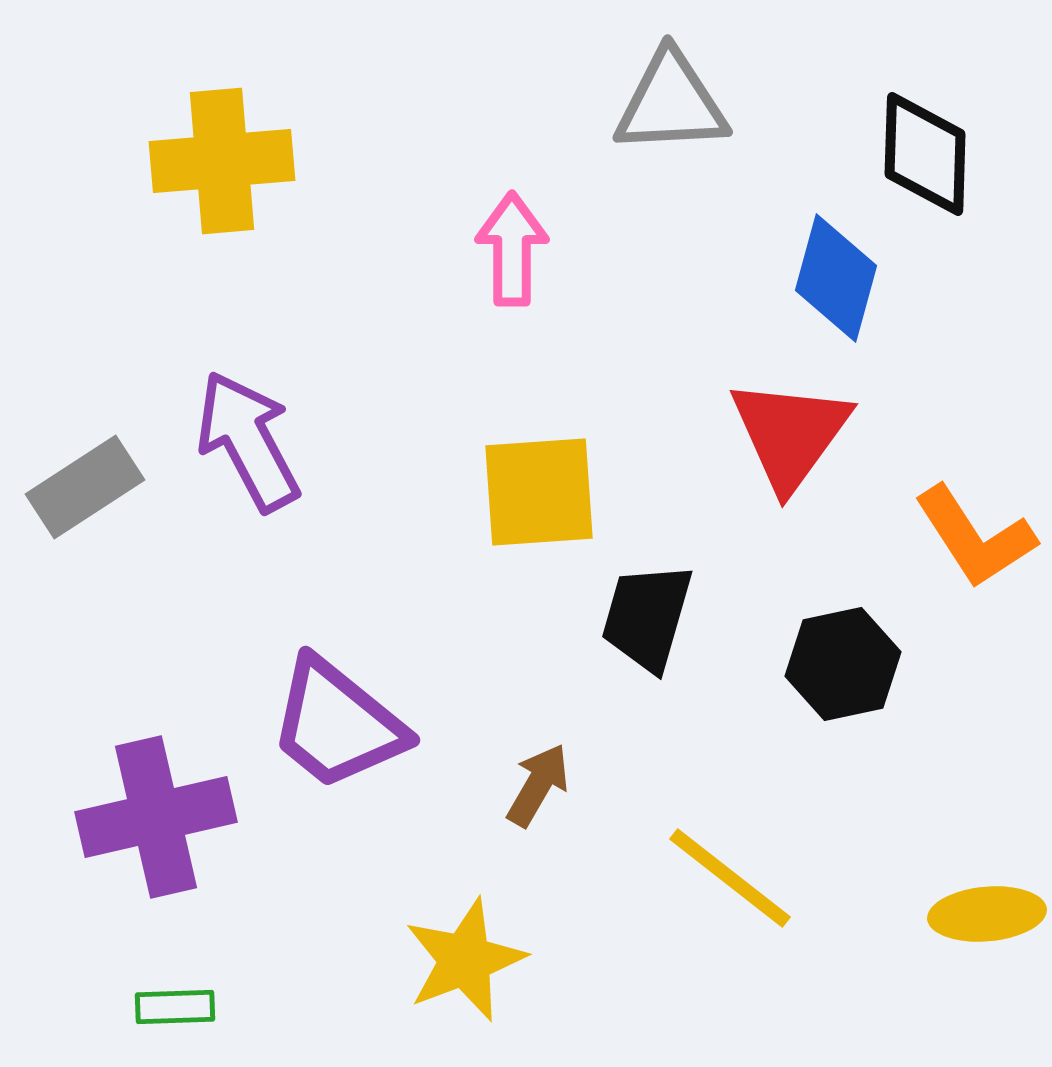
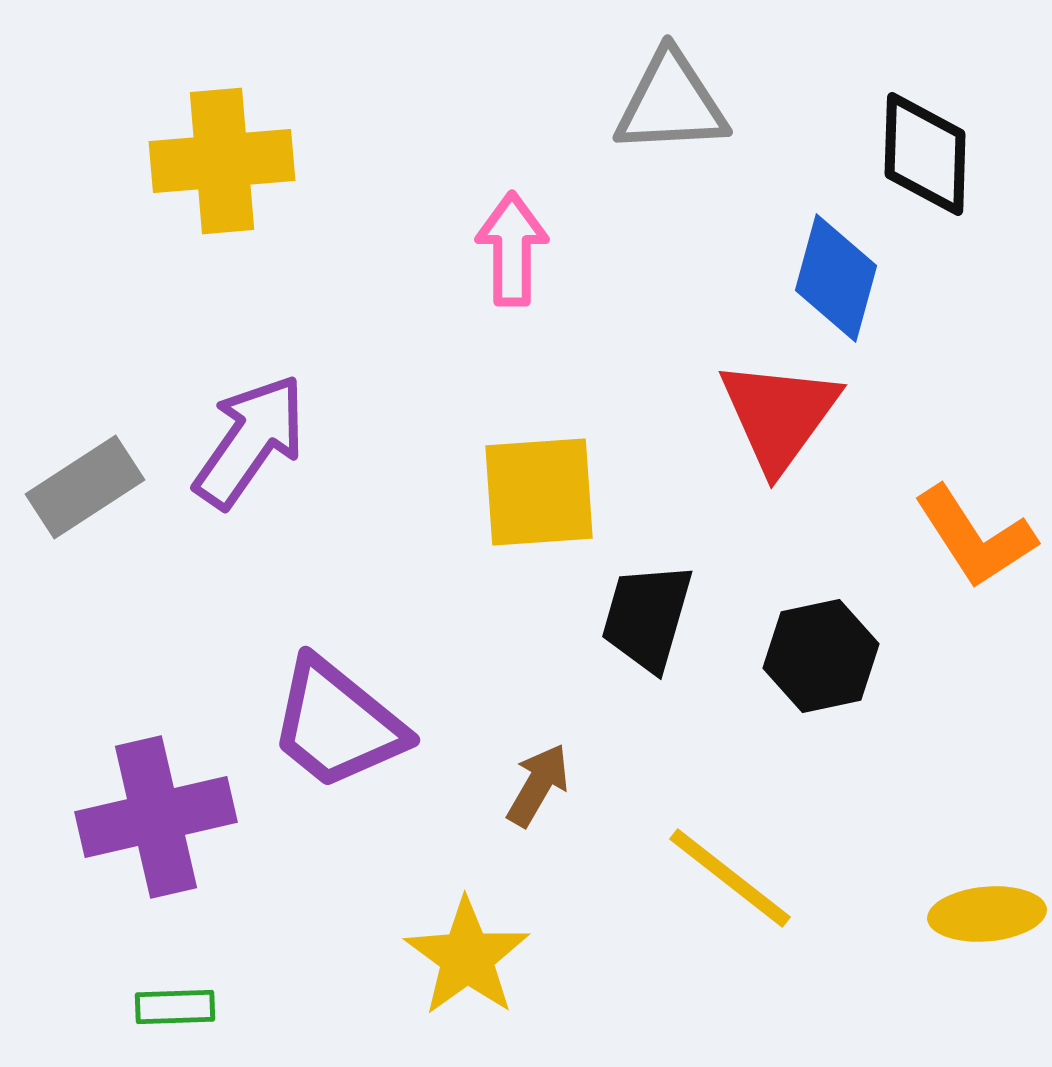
red triangle: moved 11 px left, 19 px up
purple arrow: moved 2 px right; rotated 63 degrees clockwise
black hexagon: moved 22 px left, 8 px up
yellow star: moved 2 px right, 3 px up; rotated 15 degrees counterclockwise
